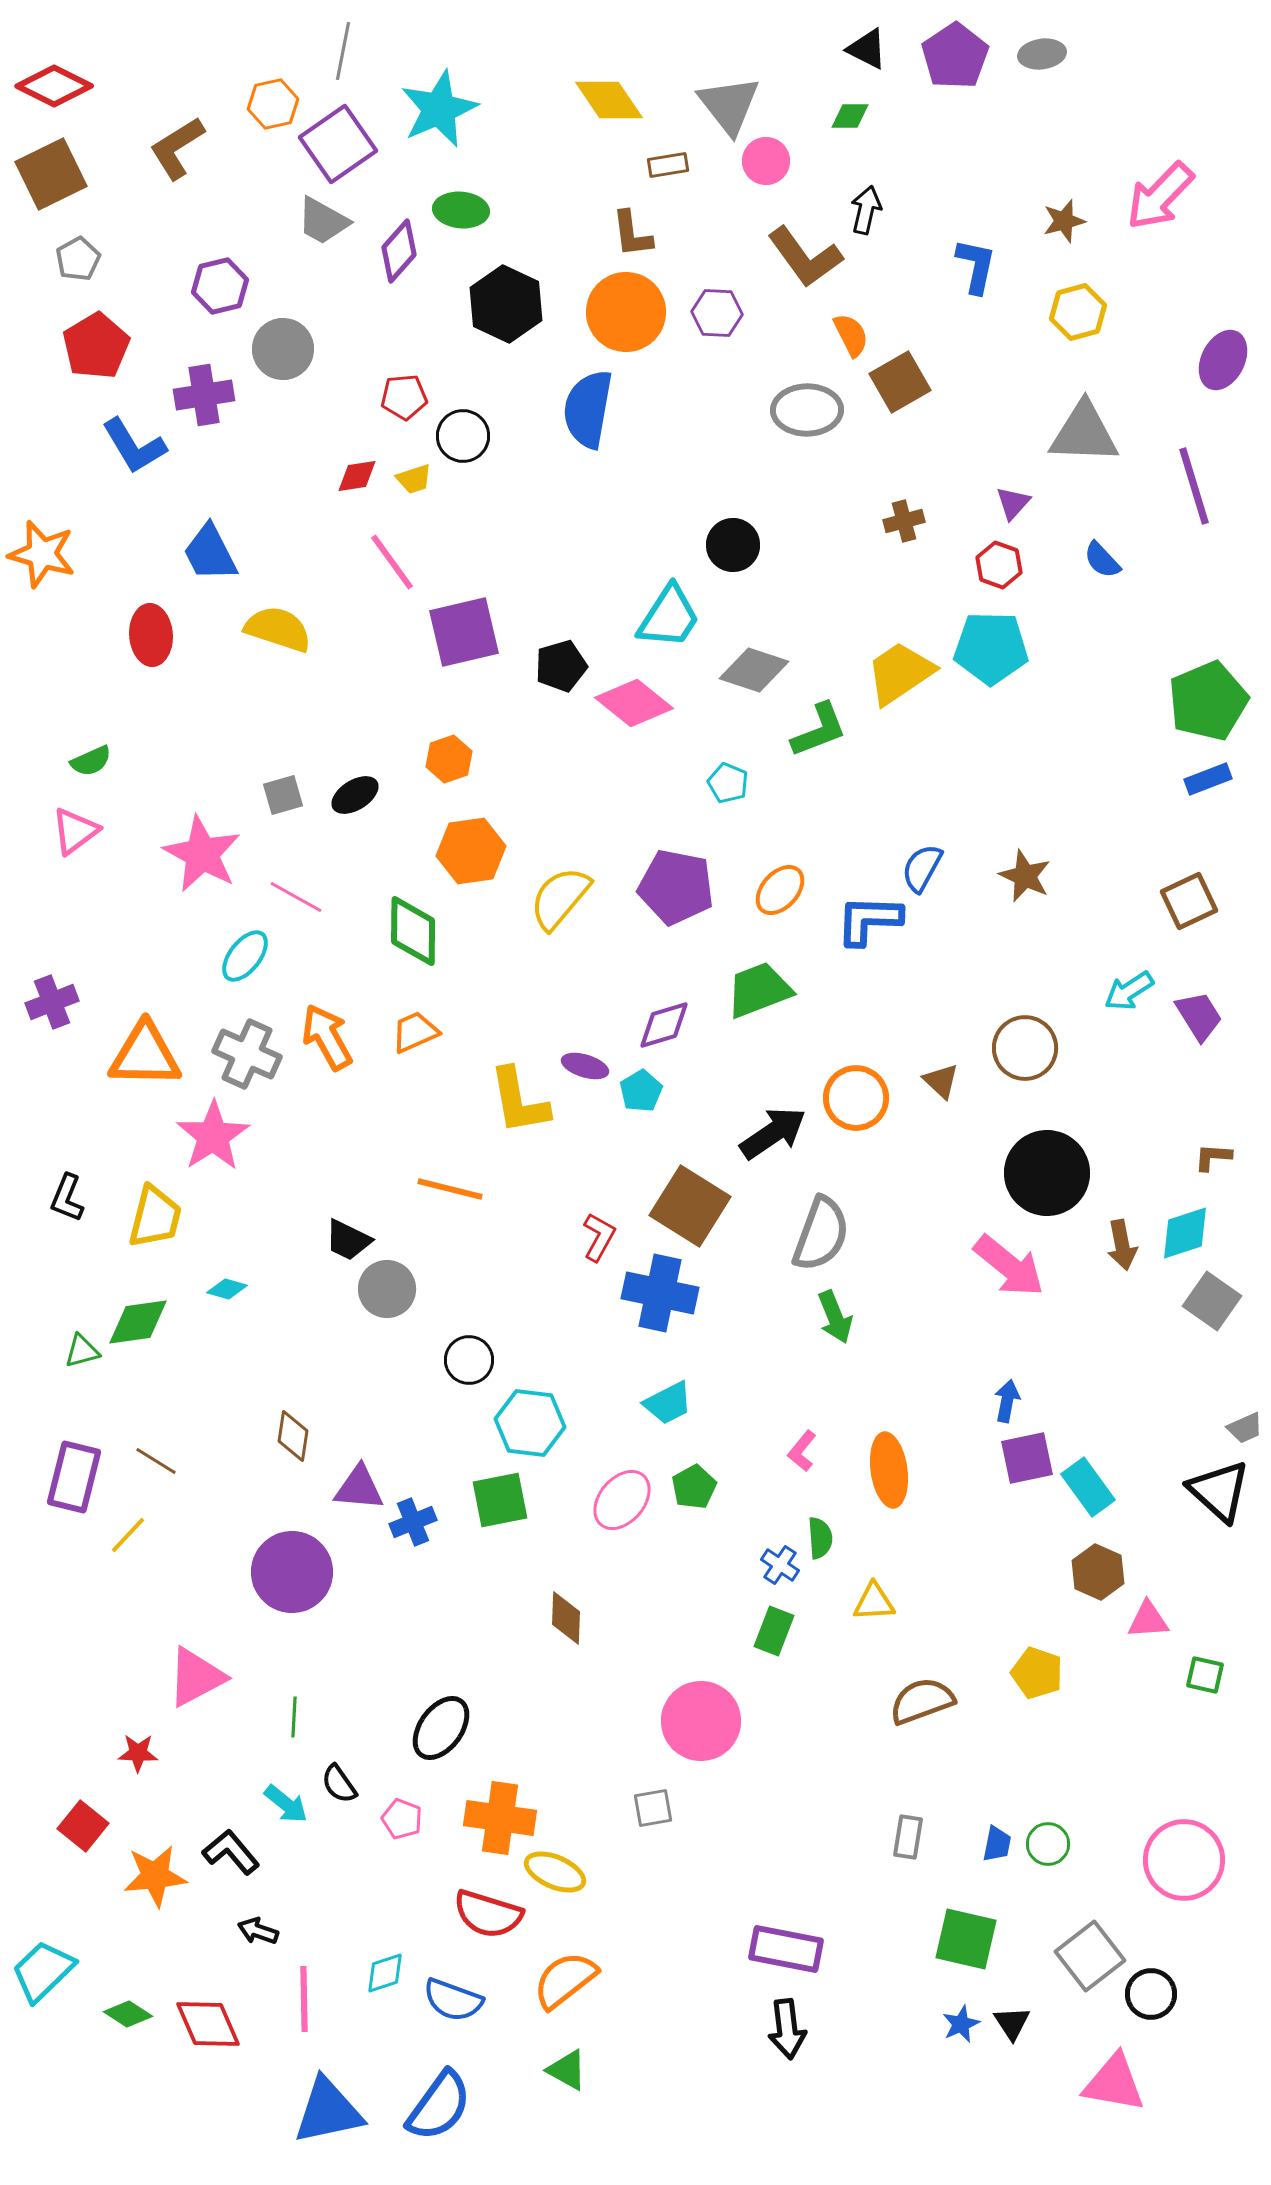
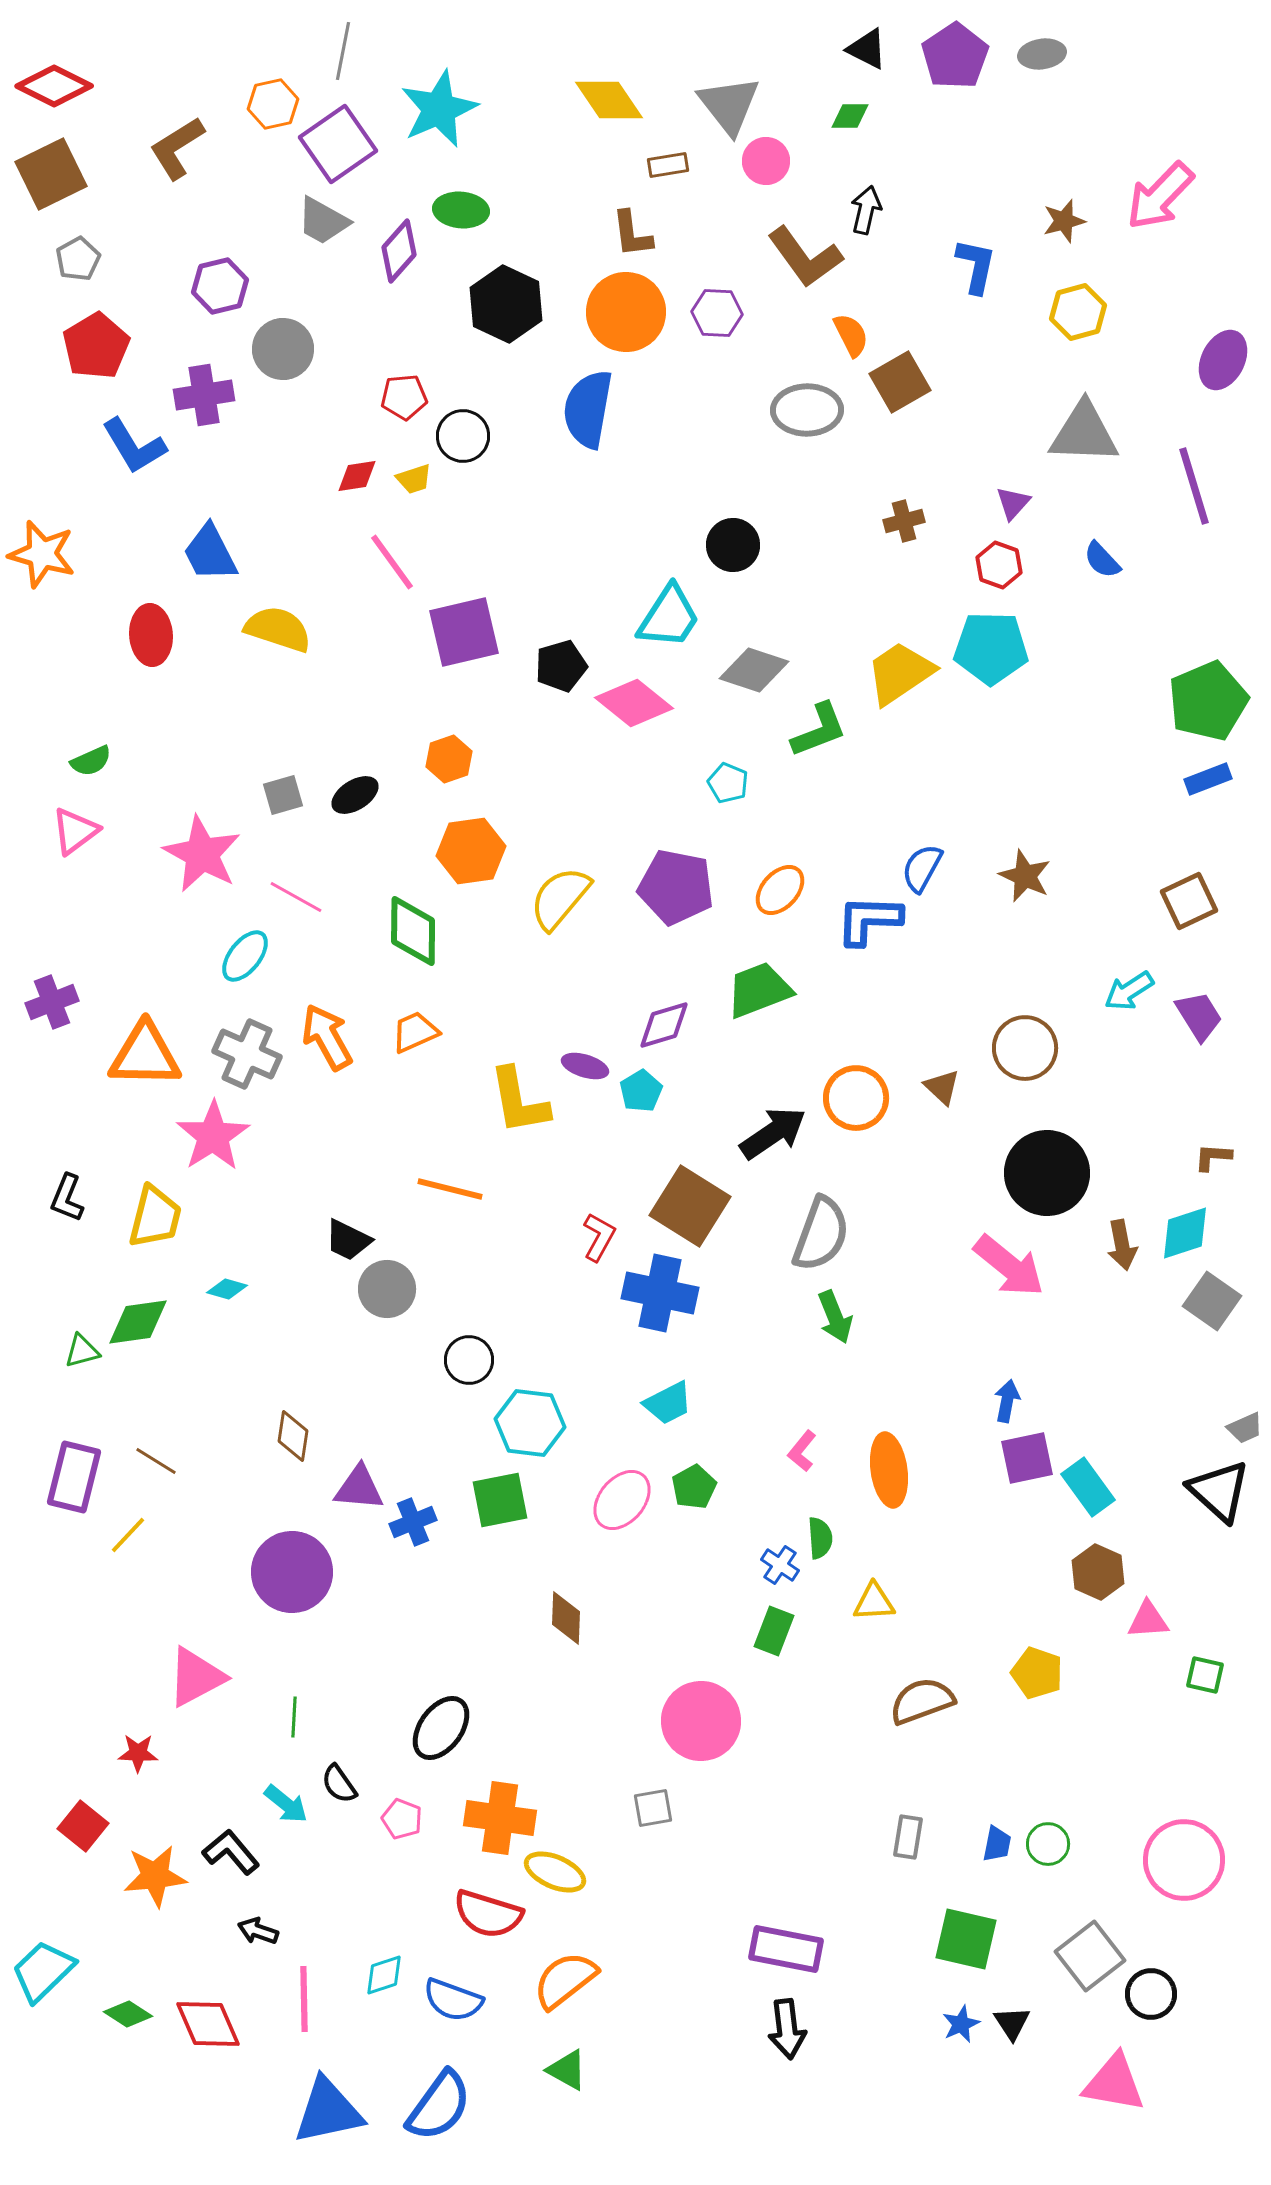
brown triangle at (941, 1081): moved 1 px right, 6 px down
cyan diamond at (385, 1973): moved 1 px left, 2 px down
